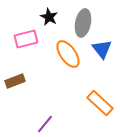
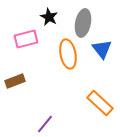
orange ellipse: rotated 24 degrees clockwise
